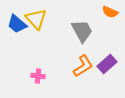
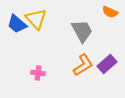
orange L-shape: moved 1 px up
pink cross: moved 3 px up
